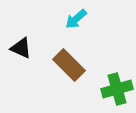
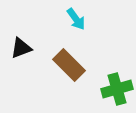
cyan arrow: rotated 85 degrees counterclockwise
black triangle: rotated 45 degrees counterclockwise
